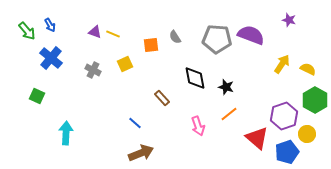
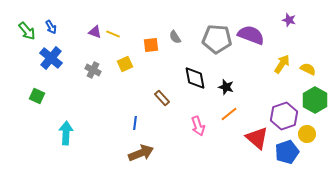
blue arrow: moved 1 px right, 2 px down
blue line: rotated 56 degrees clockwise
